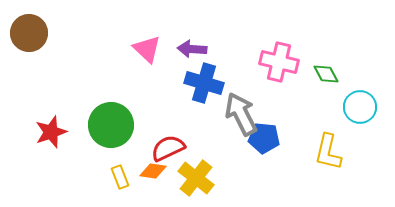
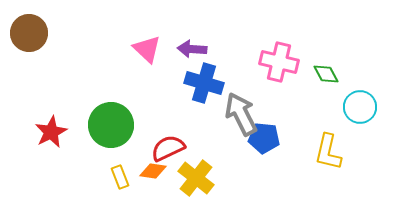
red star: rotated 8 degrees counterclockwise
